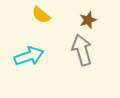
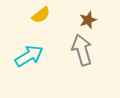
yellow semicircle: rotated 78 degrees counterclockwise
cyan arrow: rotated 12 degrees counterclockwise
